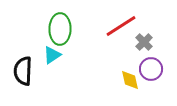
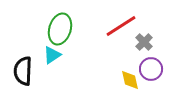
green ellipse: rotated 16 degrees clockwise
